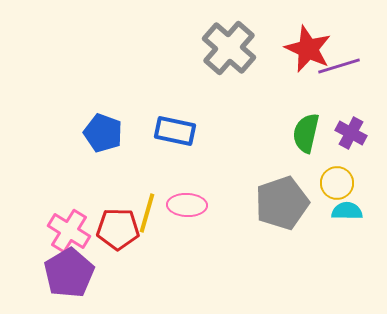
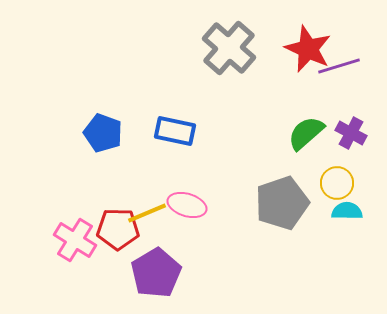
green semicircle: rotated 36 degrees clockwise
pink ellipse: rotated 15 degrees clockwise
yellow line: rotated 51 degrees clockwise
pink cross: moved 6 px right, 9 px down
purple pentagon: moved 87 px right
